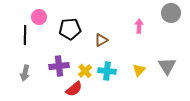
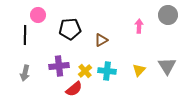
gray circle: moved 3 px left, 2 px down
pink circle: moved 1 px left, 2 px up
